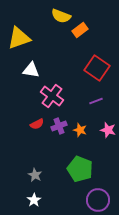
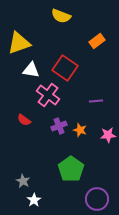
orange rectangle: moved 17 px right, 11 px down
yellow triangle: moved 5 px down
red square: moved 32 px left
pink cross: moved 4 px left, 1 px up
purple line: rotated 16 degrees clockwise
red semicircle: moved 13 px left, 4 px up; rotated 64 degrees clockwise
pink star: moved 5 px down; rotated 21 degrees counterclockwise
green pentagon: moved 9 px left; rotated 15 degrees clockwise
gray star: moved 12 px left, 6 px down
purple circle: moved 1 px left, 1 px up
